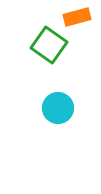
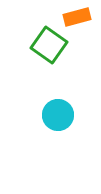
cyan circle: moved 7 px down
